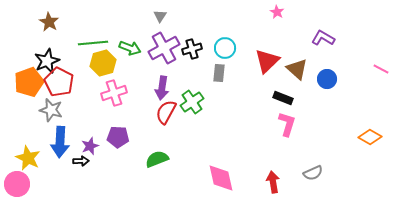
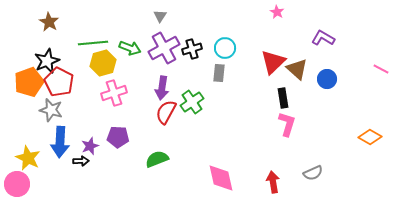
red triangle: moved 6 px right, 1 px down
black rectangle: rotated 60 degrees clockwise
